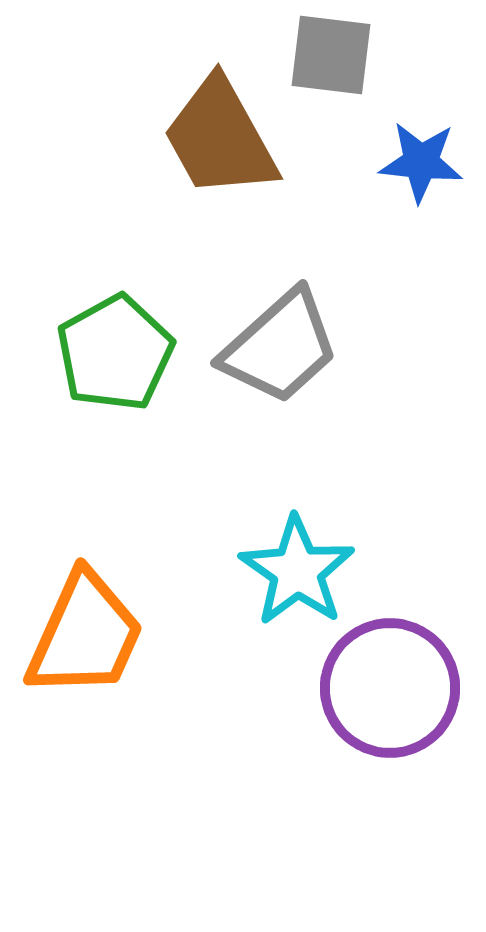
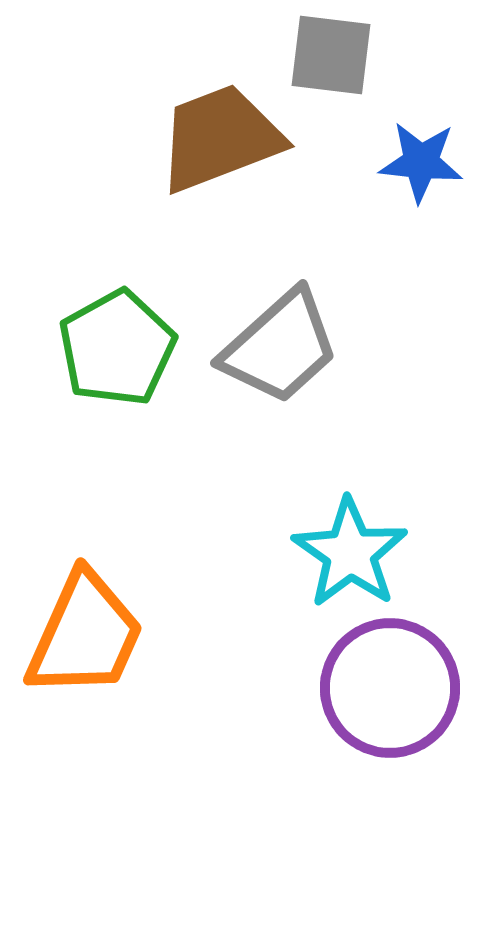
brown trapezoid: rotated 98 degrees clockwise
green pentagon: moved 2 px right, 5 px up
cyan star: moved 53 px right, 18 px up
